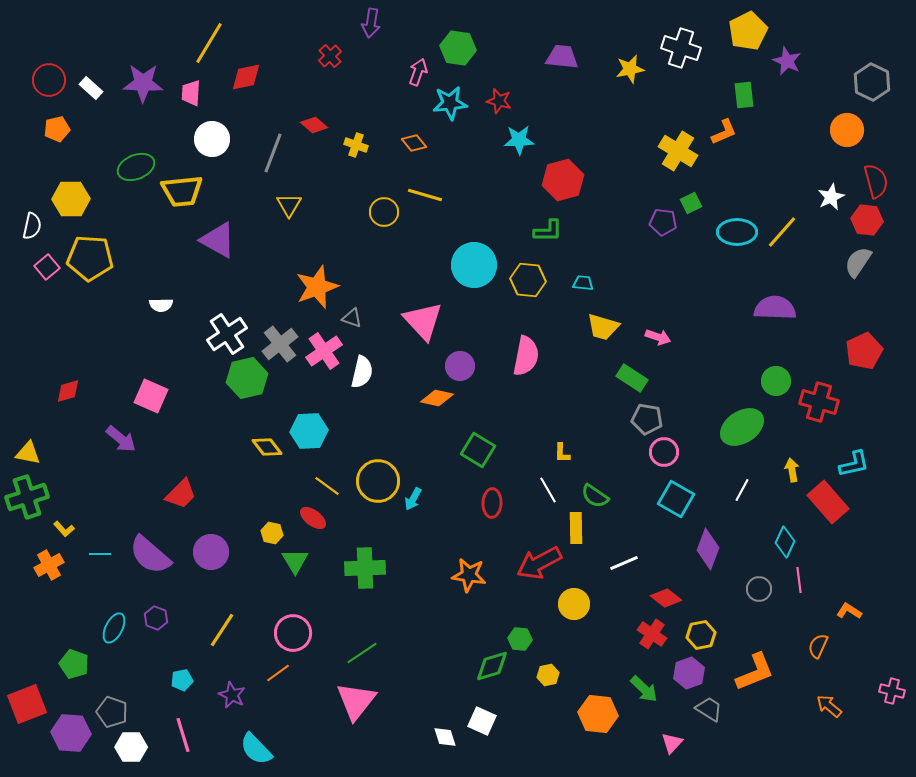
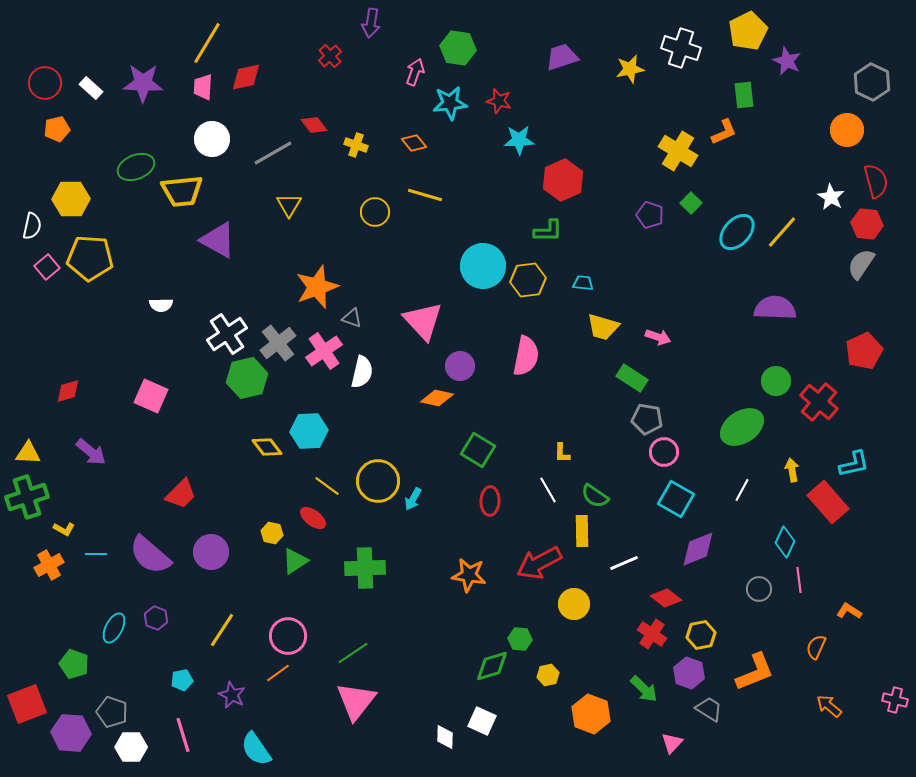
yellow line at (209, 43): moved 2 px left
purple trapezoid at (562, 57): rotated 24 degrees counterclockwise
pink arrow at (418, 72): moved 3 px left
red circle at (49, 80): moved 4 px left, 3 px down
pink trapezoid at (191, 93): moved 12 px right, 6 px up
red diamond at (314, 125): rotated 12 degrees clockwise
gray line at (273, 153): rotated 39 degrees clockwise
red hexagon at (563, 180): rotated 9 degrees counterclockwise
white star at (831, 197): rotated 16 degrees counterclockwise
green square at (691, 203): rotated 20 degrees counterclockwise
yellow circle at (384, 212): moved 9 px left
red hexagon at (867, 220): moved 4 px down
purple pentagon at (663, 222): moved 13 px left, 7 px up; rotated 12 degrees clockwise
cyan ellipse at (737, 232): rotated 48 degrees counterclockwise
gray semicircle at (858, 262): moved 3 px right, 2 px down
cyan circle at (474, 265): moved 9 px right, 1 px down
yellow hexagon at (528, 280): rotated 12 degrees counterclockwise
gray cross at (280, 344): moved 2 px left, 1 px up
red cross at (819, 402): rotated 24 degrees clockwise
purple arrow at (121, 439): moved 30 px left, 13 px down
yellow triangle at (28, 453): rotated 8 degrees counterclockwise
red ellipse at (492, 503): moved 2 px left, 2 px up
yellow rectangle at (576, 528): moved 6 px right, 3 px down
yellow L-shape at (64, 529): rotated 20 degrees counterclockwise
purple diamond at (708, 549): moved 10 px left; rotated 48 degrees clockwise
cyan line at (100, 554): moved 4 px left
green triangle at (295, 561): rotated 28 degrees clockwise
pink circle at (293, 633): moved 5 px left, 3 px down
orange semicircle at (818, 646): moved 2 px left, 1 px down
green line at (362, 653): moved 9 px left
purple hexagon at (689, 673): rotated 20 degrees counterclockwise
pink cross at (892, 691): moved 3 px right, 9 px down
orange hexagon at (598, 714): moved 7 px left; rotated 15 degrees clockwise
white diamond at (445, 737): rotated 20 degrees clockwise
cyan semicircle at (256, 749): rotated 9 degrees clockwise
